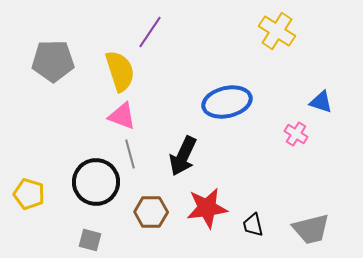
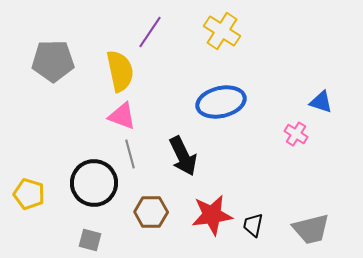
yellow cross: moved 55 px left
yellow semicircle: rotated 6 degrees clockwise
blue ellipse: moved 6 px left
black arrow: rotated 51 degrees counterclockwise
black circle: moved 2 px left, 1 px down
red star: moved 5 px right, 7 px down
black trapezoid: rotated 25 degrees clockwise
